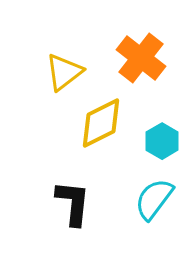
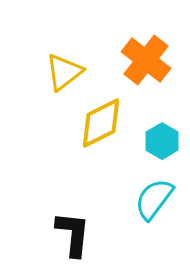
orange cross: moved 5 px right, 2 px down
black L-shape: moved 31 px down
